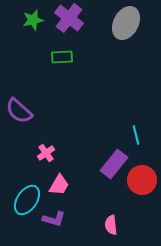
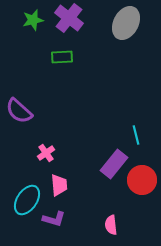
pink trapezoid: rotated 35 degrees counterclockwise
